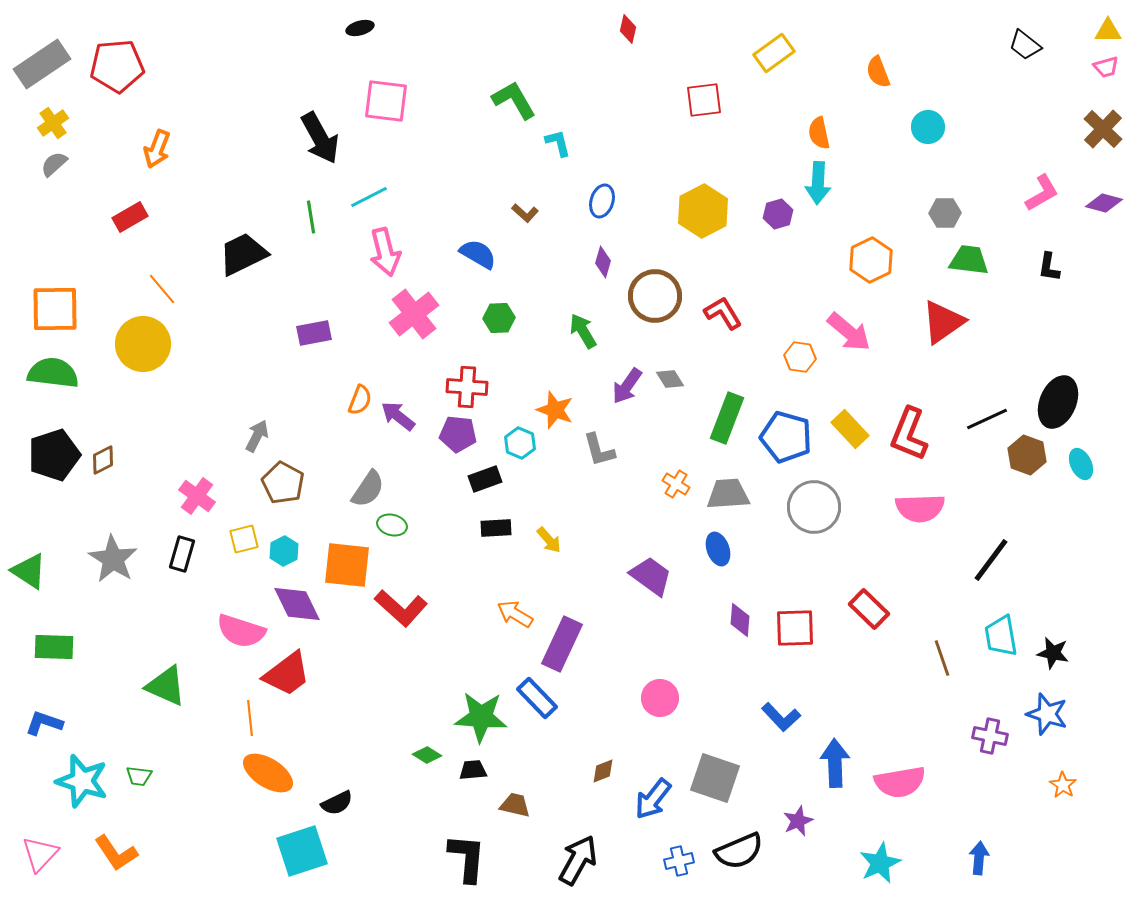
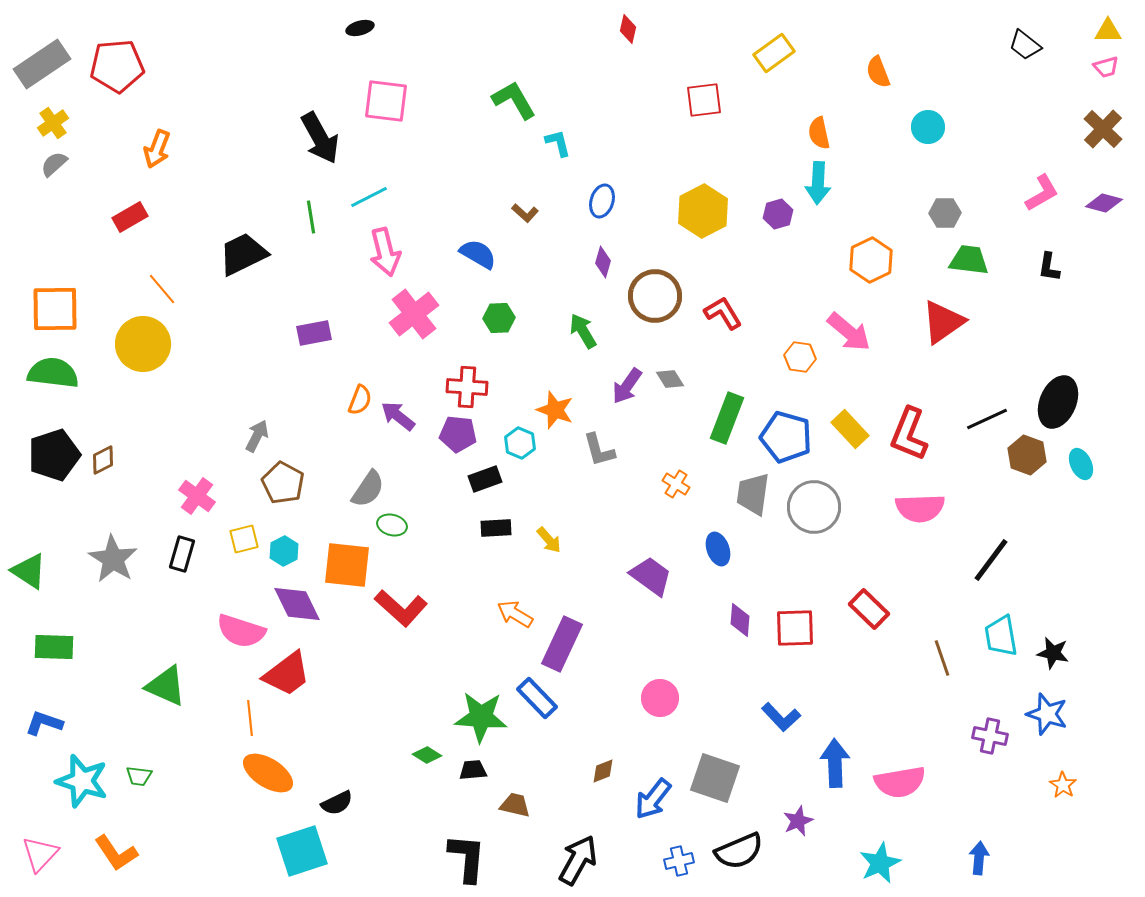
gray trapezoid at (728, 494): moved 25 px right; rotated 78 degrees counterclockwise
